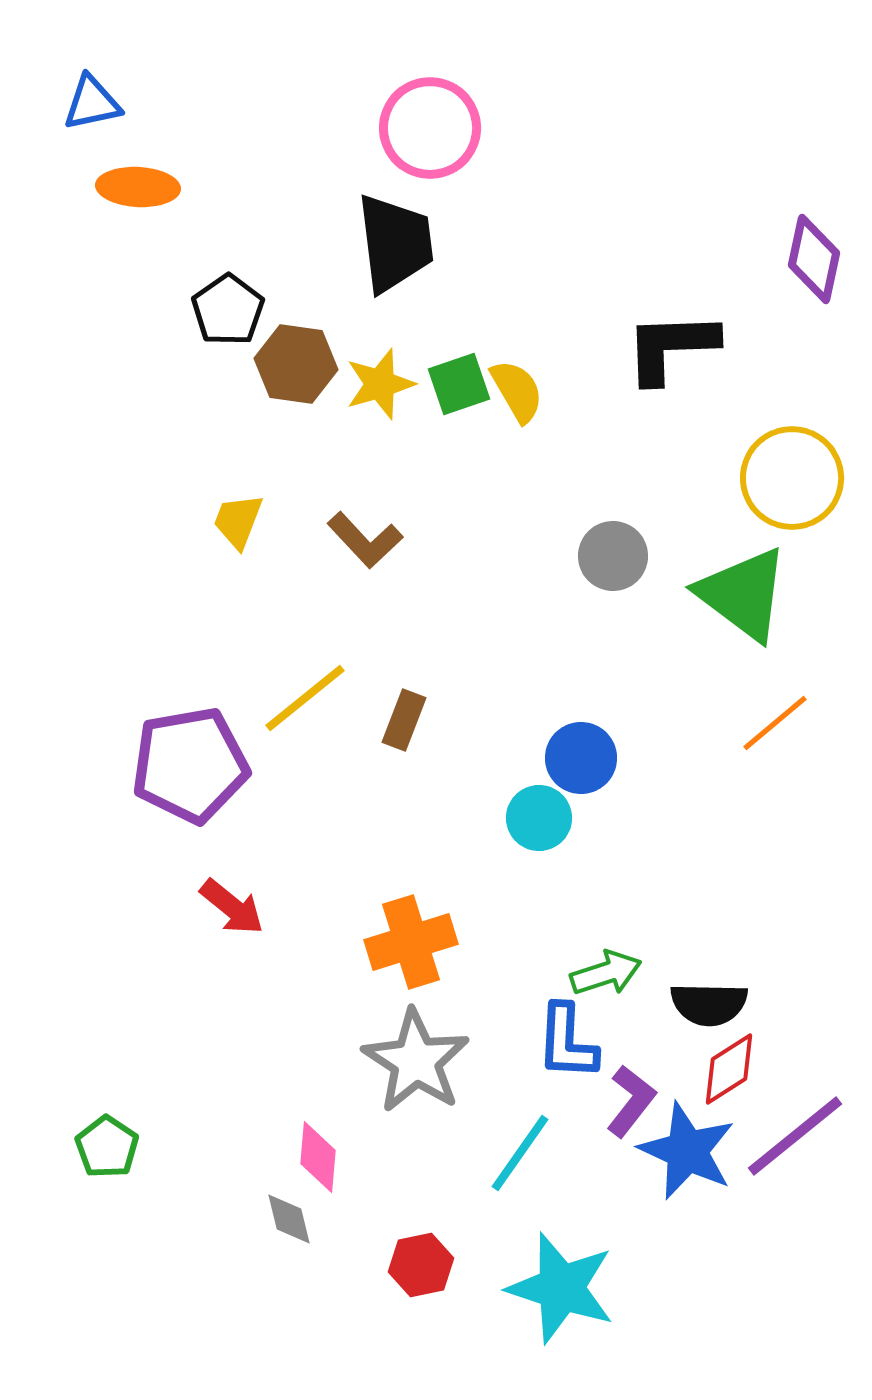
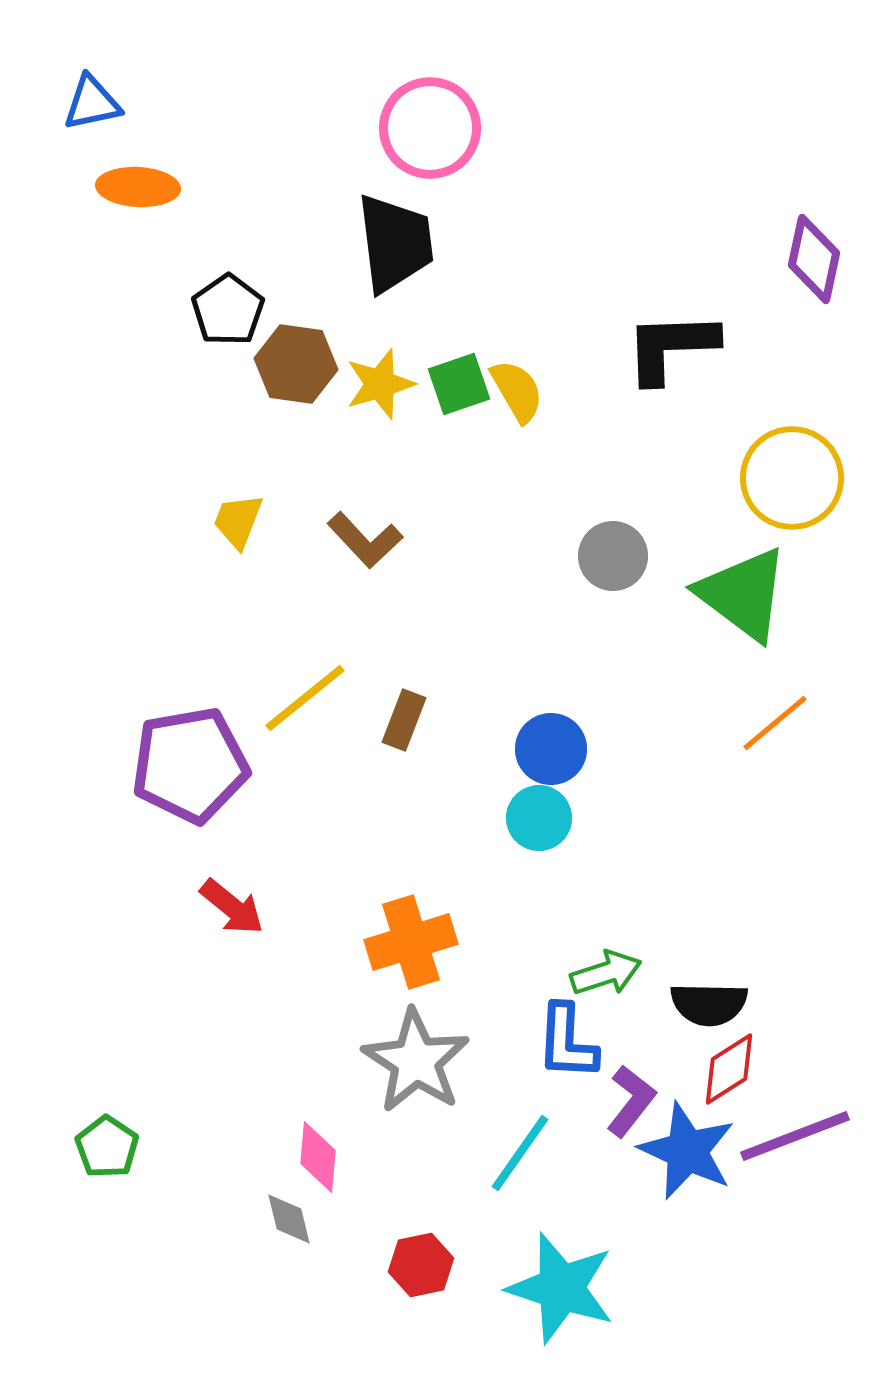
blue circle: moved 30 px left, 9 px up
purple line: rotated 18 degrees clockwise
